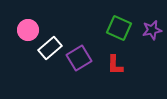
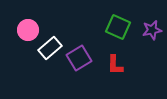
green square: moved 1 px left, 1 px up
